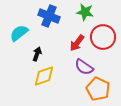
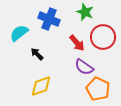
green star: rotated 12 degrees clockwise
blue cross: moved 3 px down
red arrow: rotated 78 degrees counterclockwise
black arrow: rotated 64 degrees counterclockwise
yellow diamond: moved 3 px left, 10 px down
